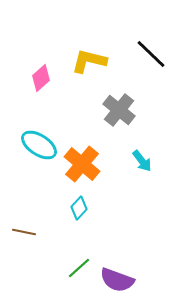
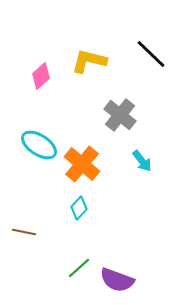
pink diamond: moved 2 px up
gray cross: moved 1 px right, 5 px down
